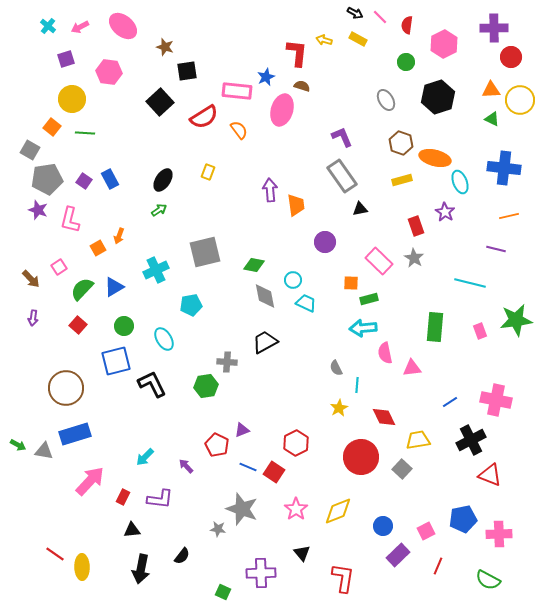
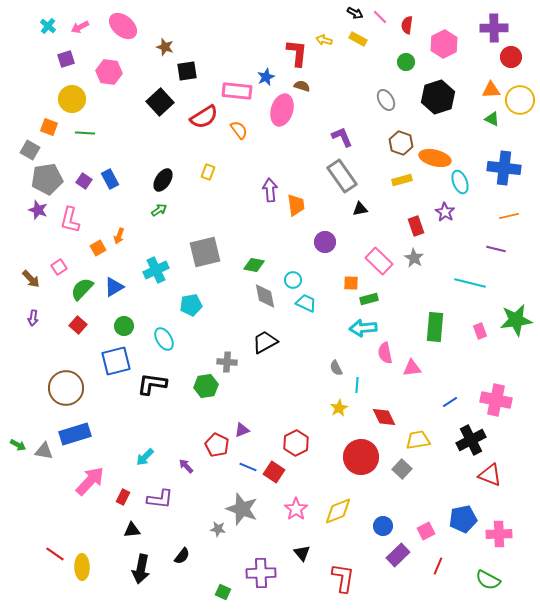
orange square at (52, 127): moved 3 px left; rotated 18 degrees counterclockwise
black L-shape at (152, 384): rotated 56 degrees counterclockwise
